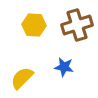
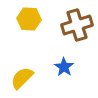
yellow hexagon: moved 5 px left, 6 px up
blue star: rotated 24 degrees clockwise
